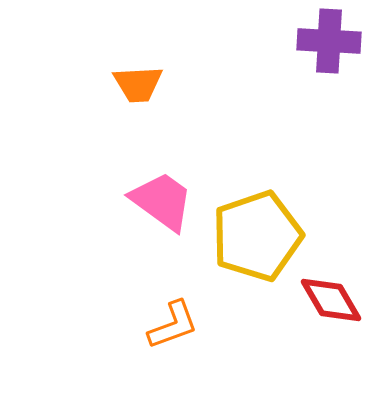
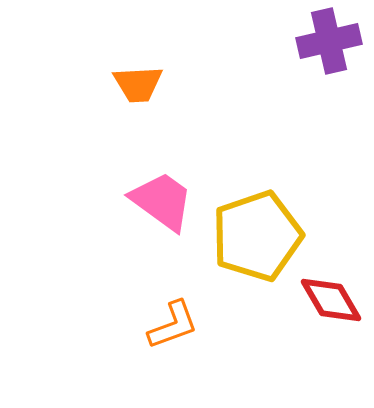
purple cross: rotated 16 degrees counterclockwise
